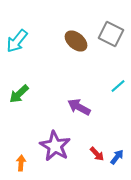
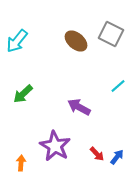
green arrow: moved 4 px right
